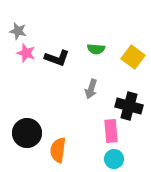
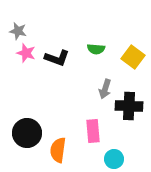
gray arrow: moved 14 px right
black cross: rotated 12 degrees counterclockwise
pink rectangle: moved 18 px left
